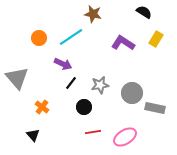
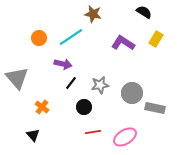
purple arrow: rotated 12 degrees counterclockwise
